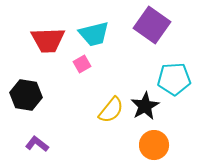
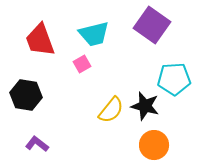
red trapezoid: moved 8 px left; rotated 72 degrees clockwise
black star: rotated 28 degrees counterclockwise
